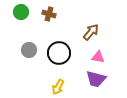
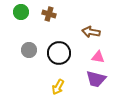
brown arrow: rotated 120 degrees counterclockwise
